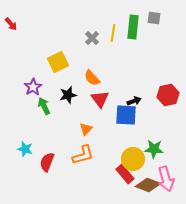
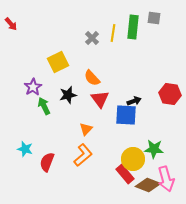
red hexagon: moved 2 px right, 1 px up; rotated 20 degrees clockwise
orange L-shape: rotated 25 degrees counterclockwise
